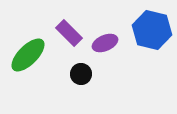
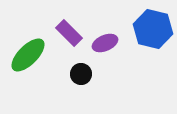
blue hexagon: moved 1 px right, 1 px up
